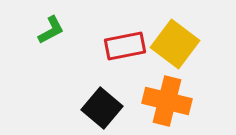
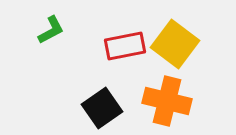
black square: rotated 15 degrees clockwise
